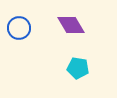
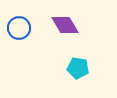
purple diamond: moved 6 px left
